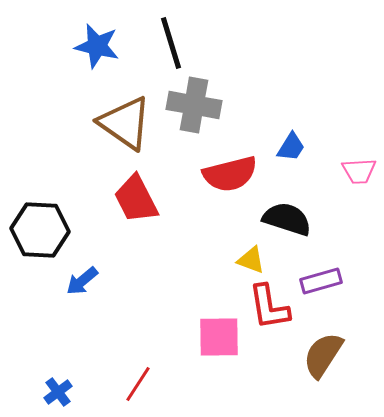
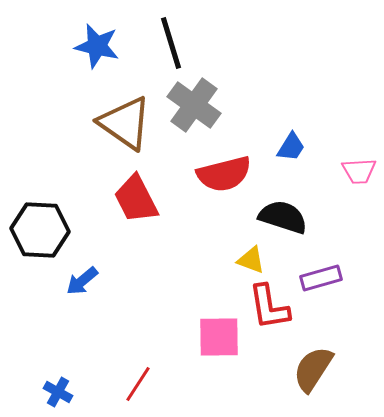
gray cross: rotated 26 degrees clockwise
red semicircle: moved 6 px left
black semicircle: moved 4 px left, 2 px up
purple rectangle: moved 3 px up
brown semicircle: moved 10 px left, 14 px down
blue cross: rotated 24 degrees counterclockwise
